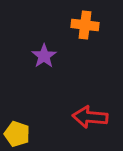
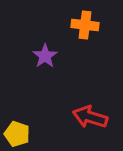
purple star: moved 1 px right
red arrow: rotated 12 degrees clockwise
